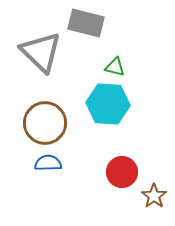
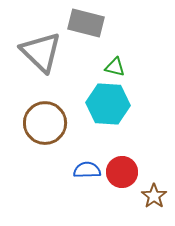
blue semicircle: moved 39 px right, 7 px down
